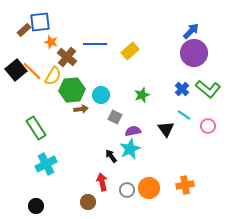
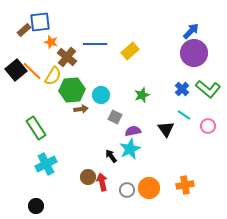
brown circle: moved 25 px up
